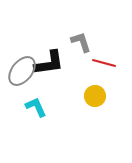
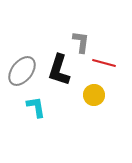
gray L-shape: rotated 25 degrees clockwise
black L-shape: moved 10 px right, 7 px down; rotated 116 degrees clockwise
yellow circle: moved 1 px left, 1 px up
cyan L-shape: rotated 15 degrees clockwise
